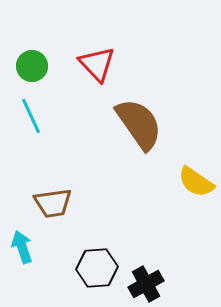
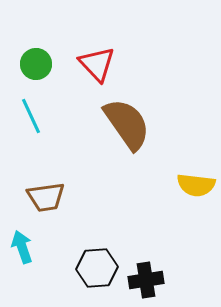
green circle: moved 4 px right, 2 px up
brown semicircle: moved 12 px left
yellow semicircle: moved 3 px down; rotated 27 degrees counterclockwise
brown trapezoid: moved 7 px left, 6 px up
black cross: moved 4 px up; rotated 20 degrees clockwise
